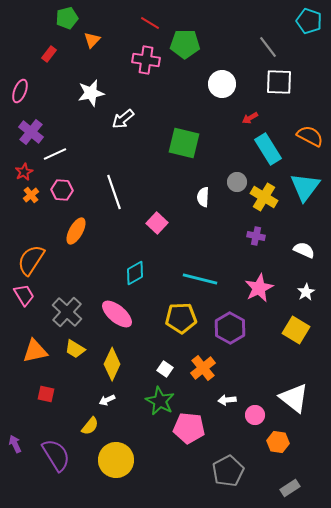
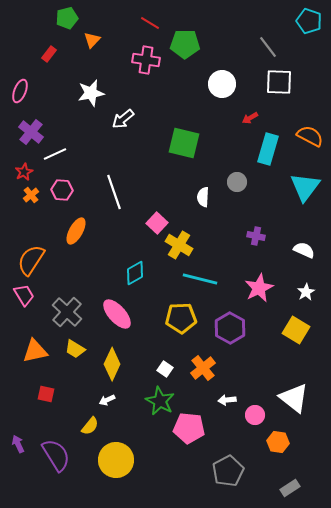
cyan rectangle at (268, 149): rotated 48 degrees clockwise
yellow cross at (264, 197): moved 85 px left, 48 px down
pink ellipse at (117, 314): rotated 8 degrees clockwise
purple arrow at (15, 444): moved 3 px right
